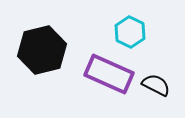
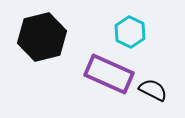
black hexagon: moved 13 px up
black semicircle: moved 3 px left, 5 px down
